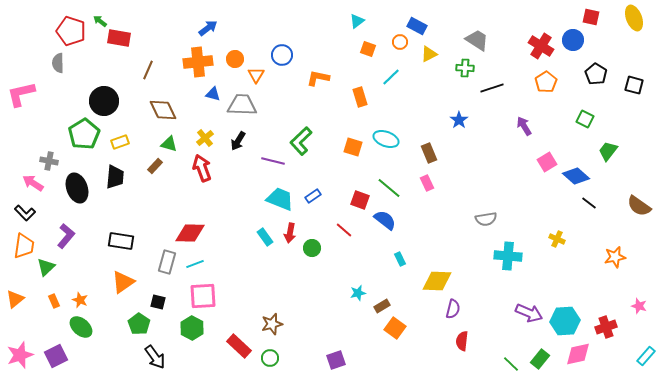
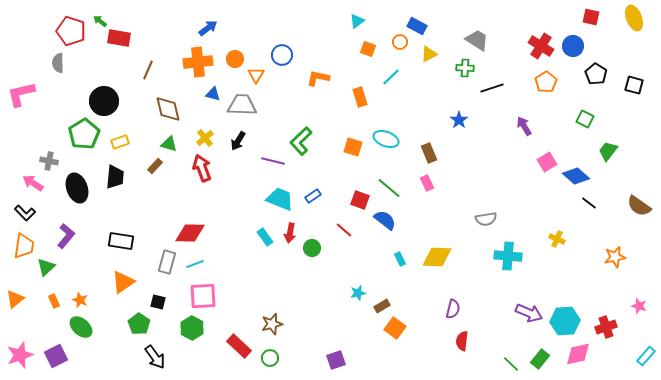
blue circle at (573, 40): moved 6 px down
brown diamond at (163, 110): moved 5 px right, 1 px up; rotated 12 degrees clockwise
yellow diamond at (437, 281): moved 24 px up
